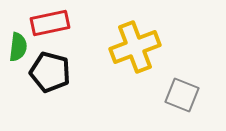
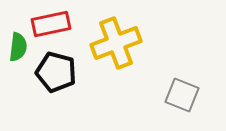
red rectangle: moved 1 px right, 1 px down
yellow cross: moved 19 px left, 4 px up
black pentagon: moved 6 px right
